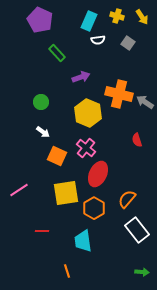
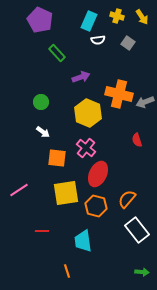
gray arrow: rotated 54 degrees counterclockwise
orange square: moved 2 px down; rotated 18 degrees counterclockwise
orange hexagon: moved 2 px right, 2 px up; rotated 15 degrees counterclockwise
